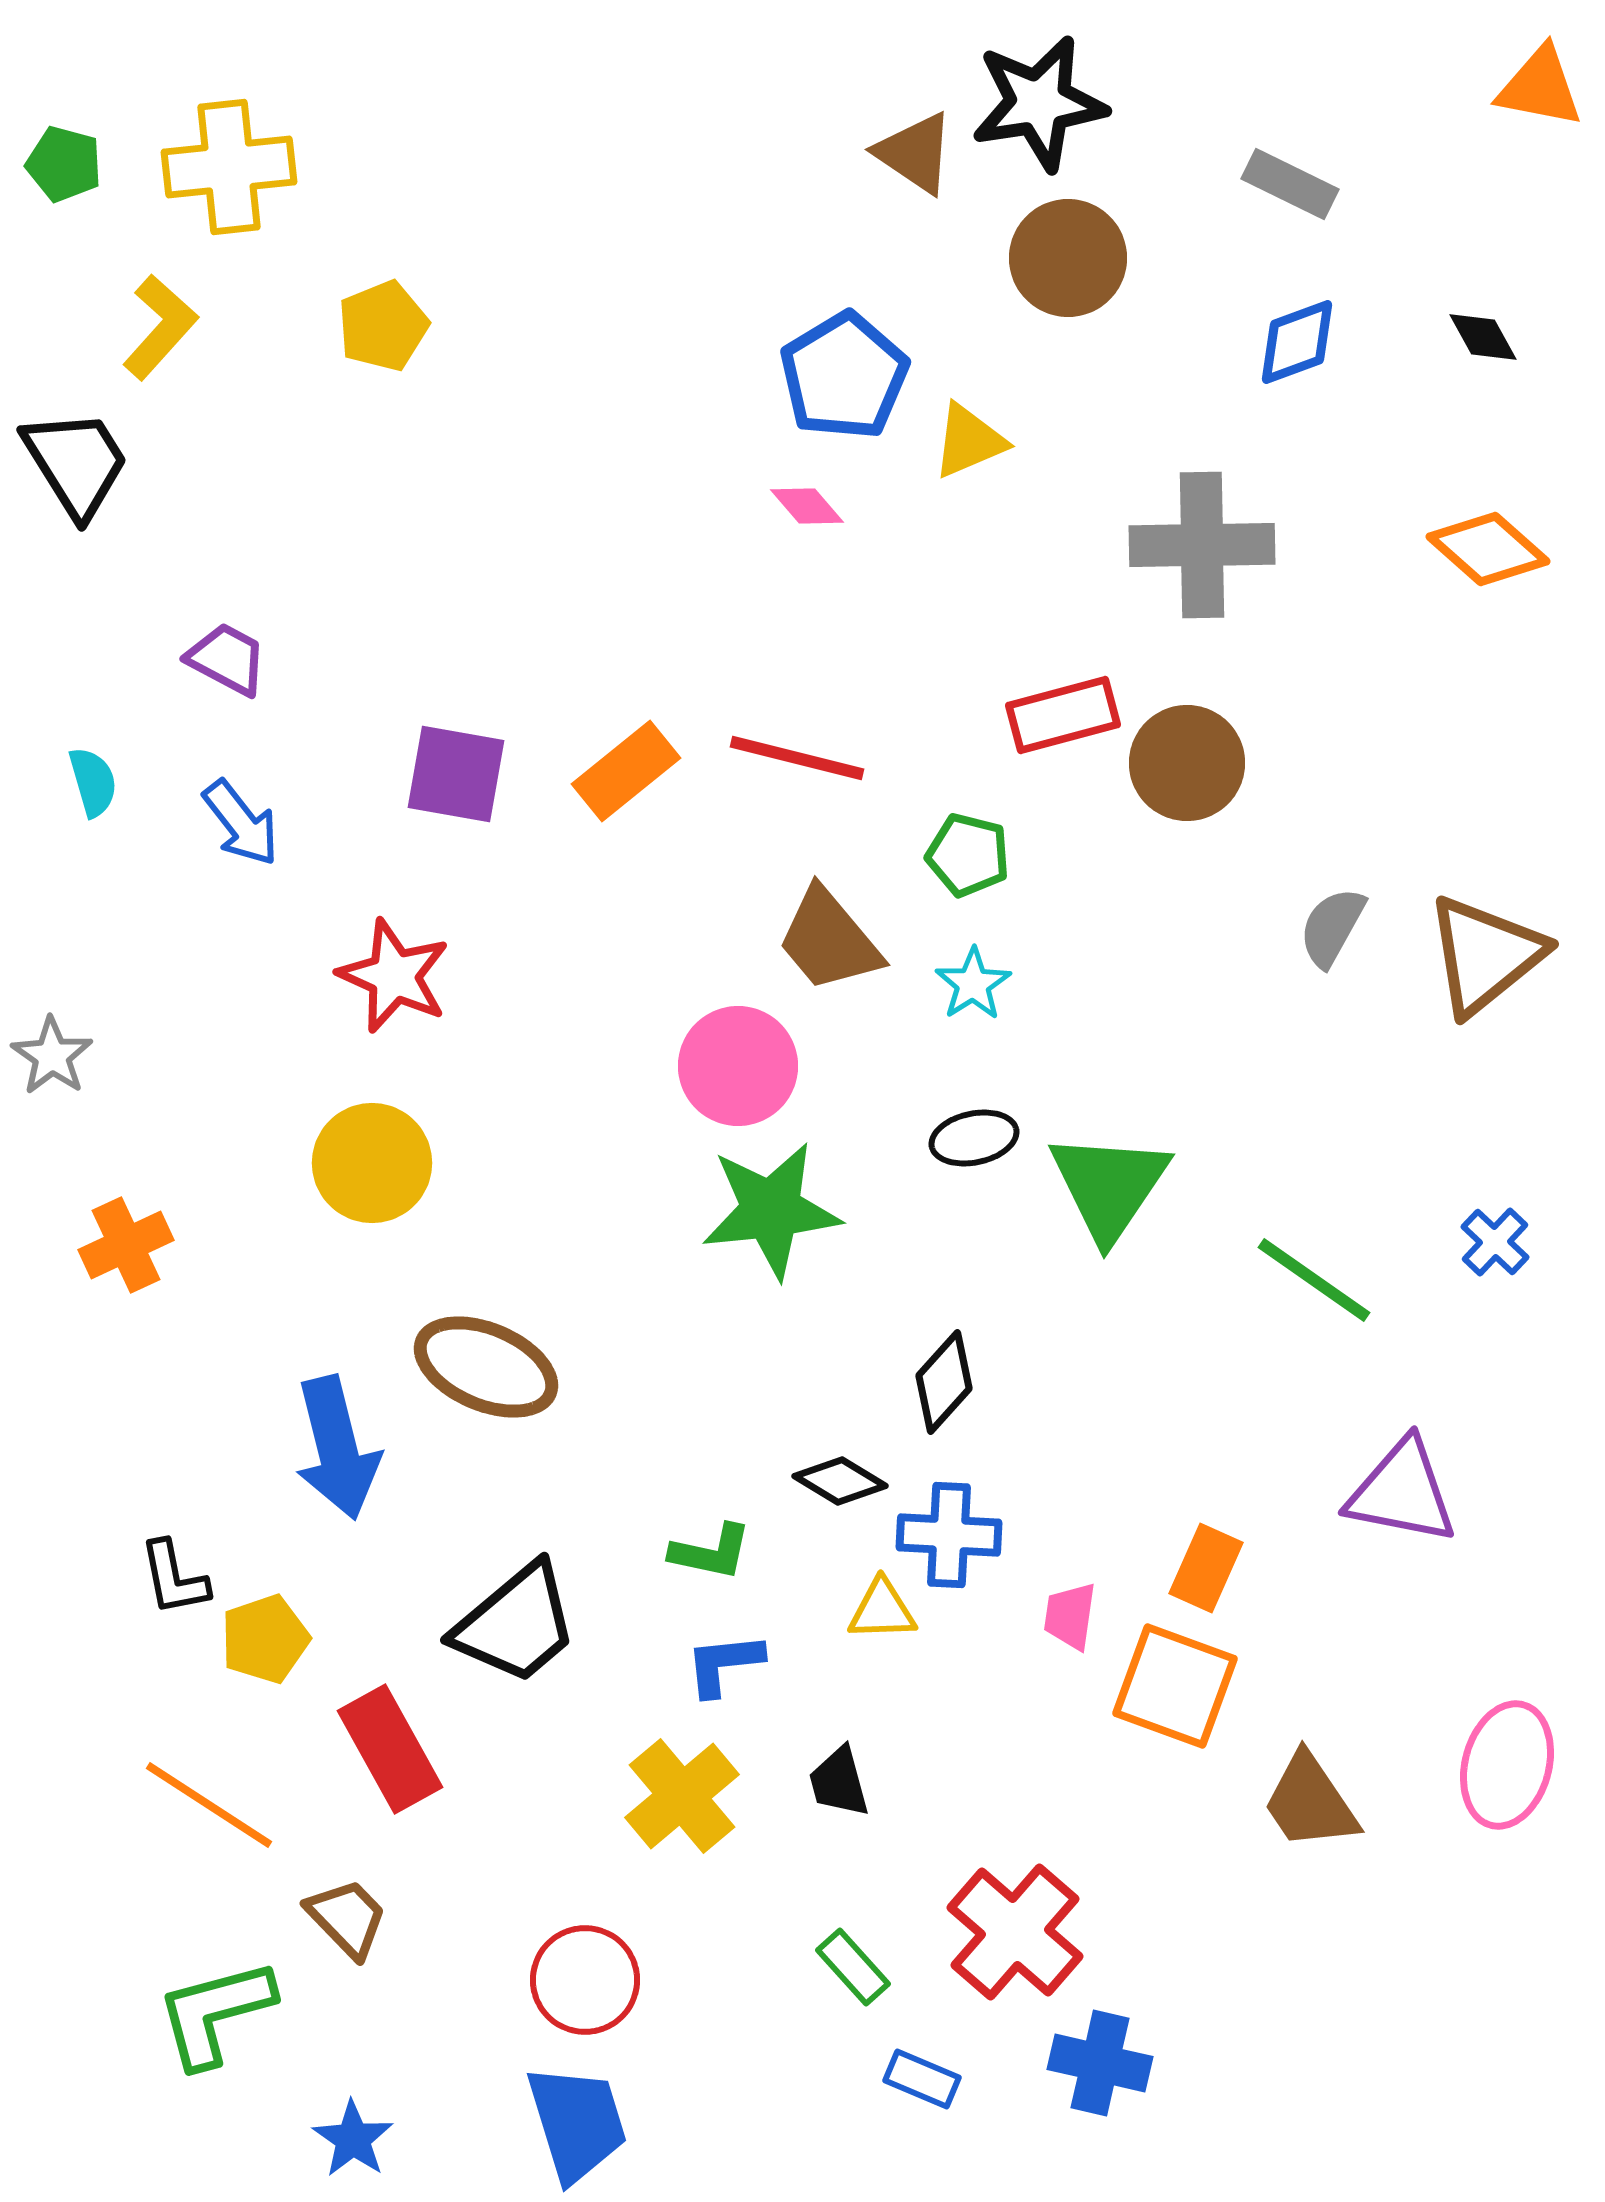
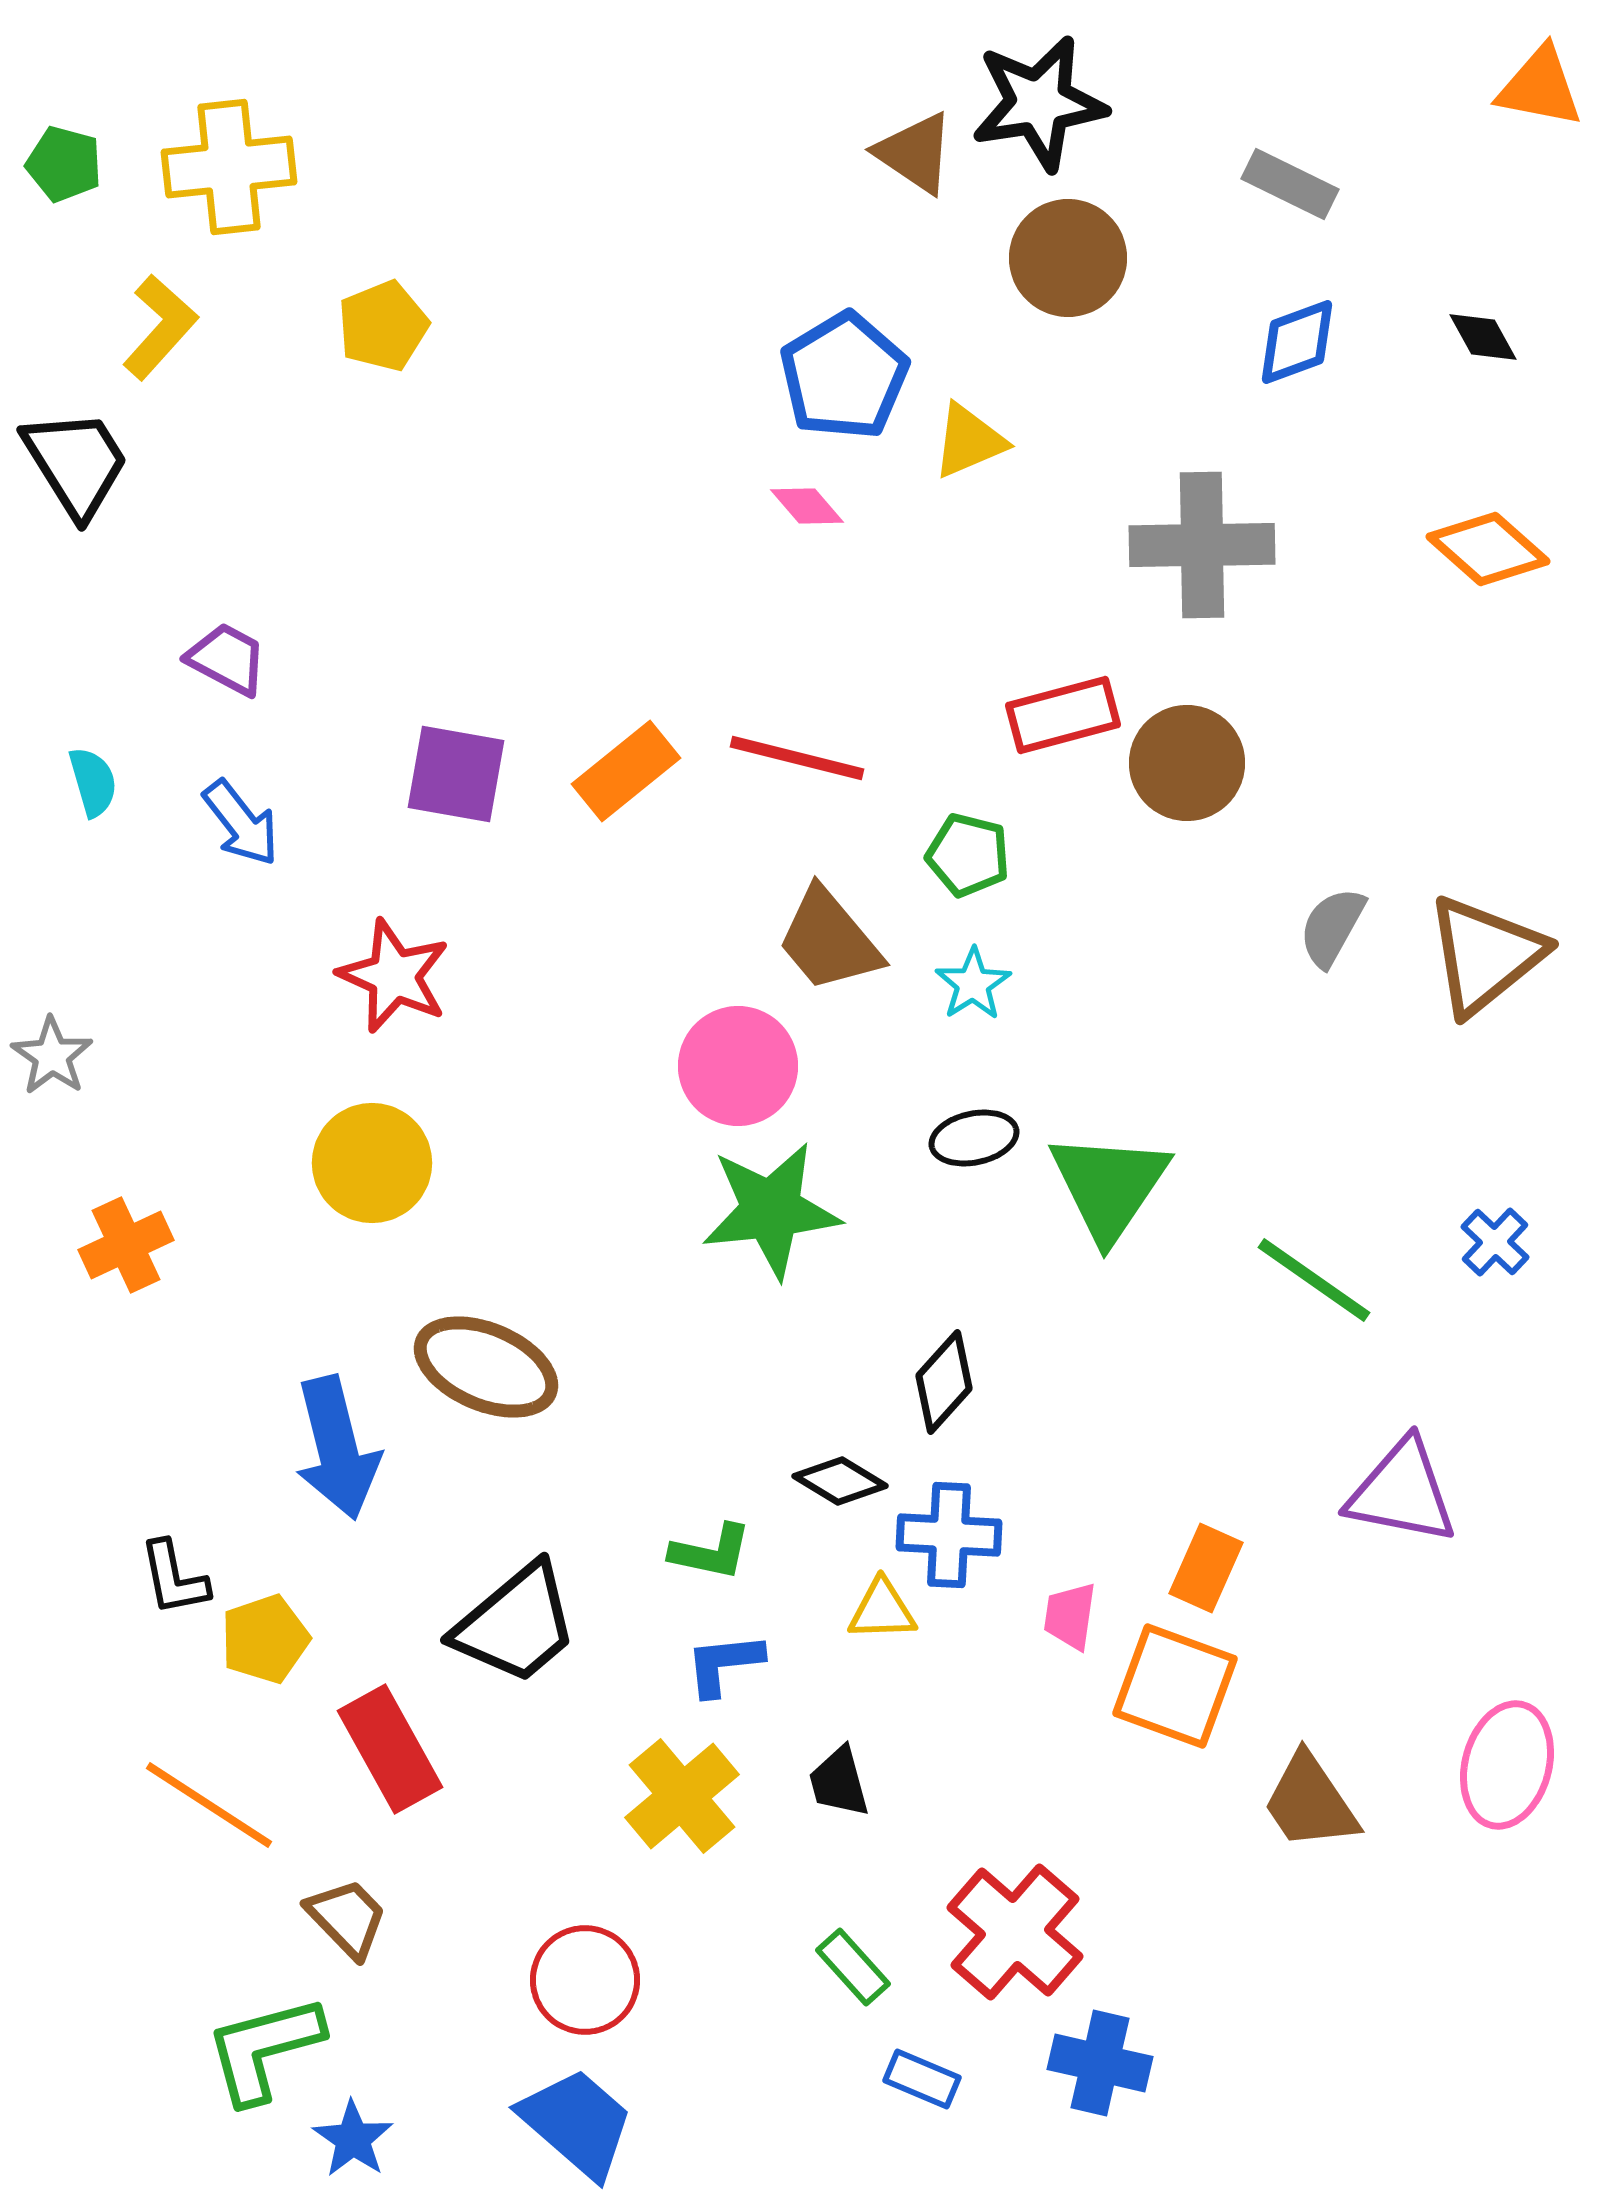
green L-shape at (215, 2013): moved 49 px right, 36 px down
blue trapezoid at (577, 2123): rotated 32 degrees counterclockwise
